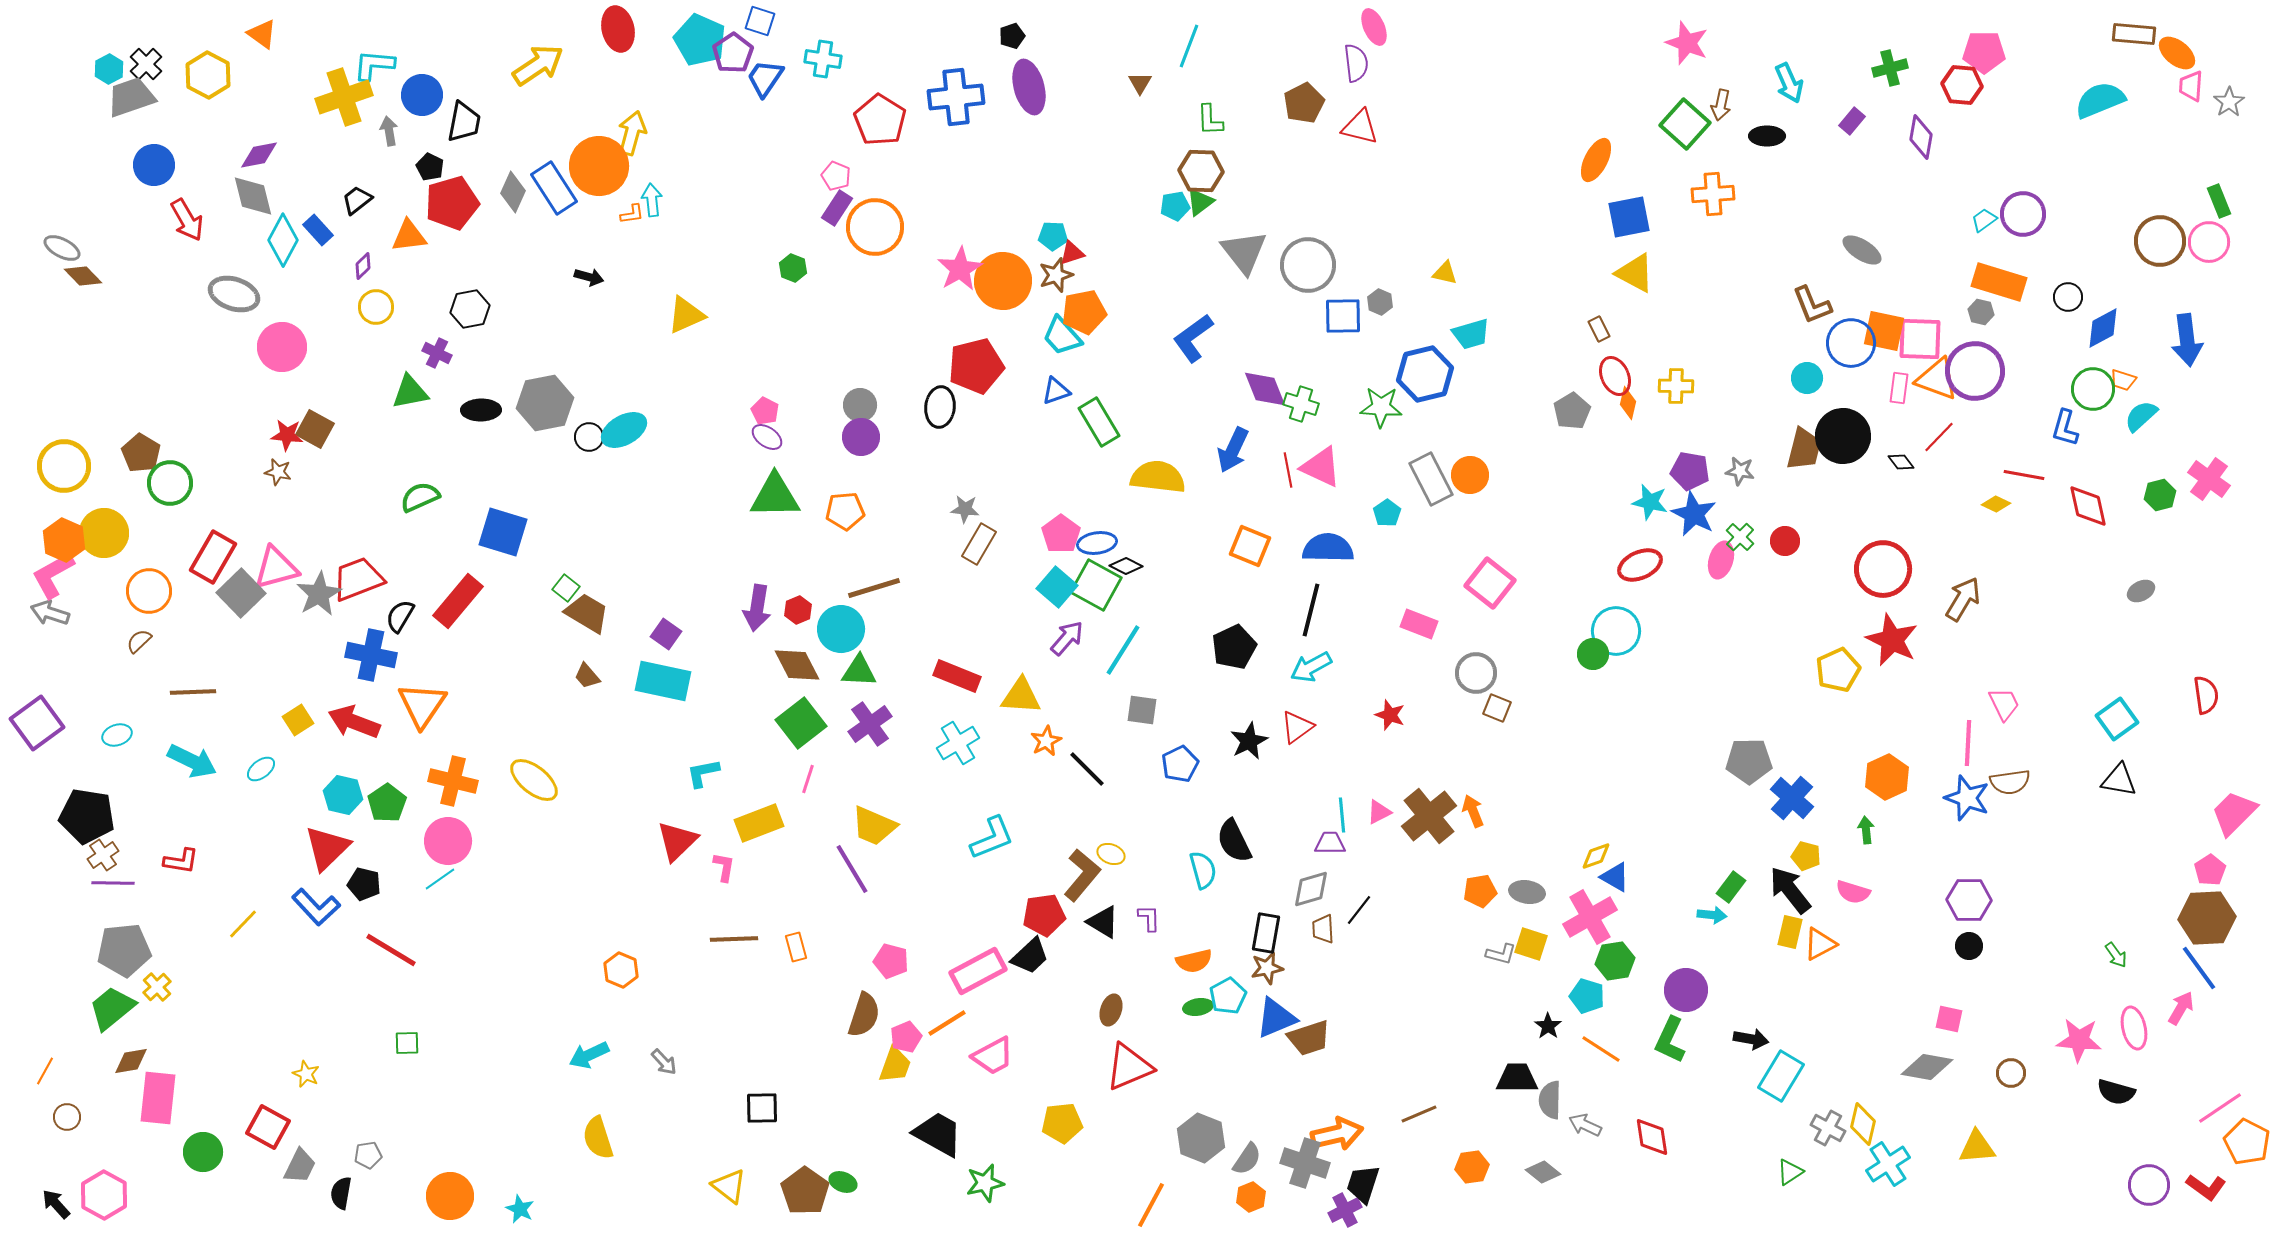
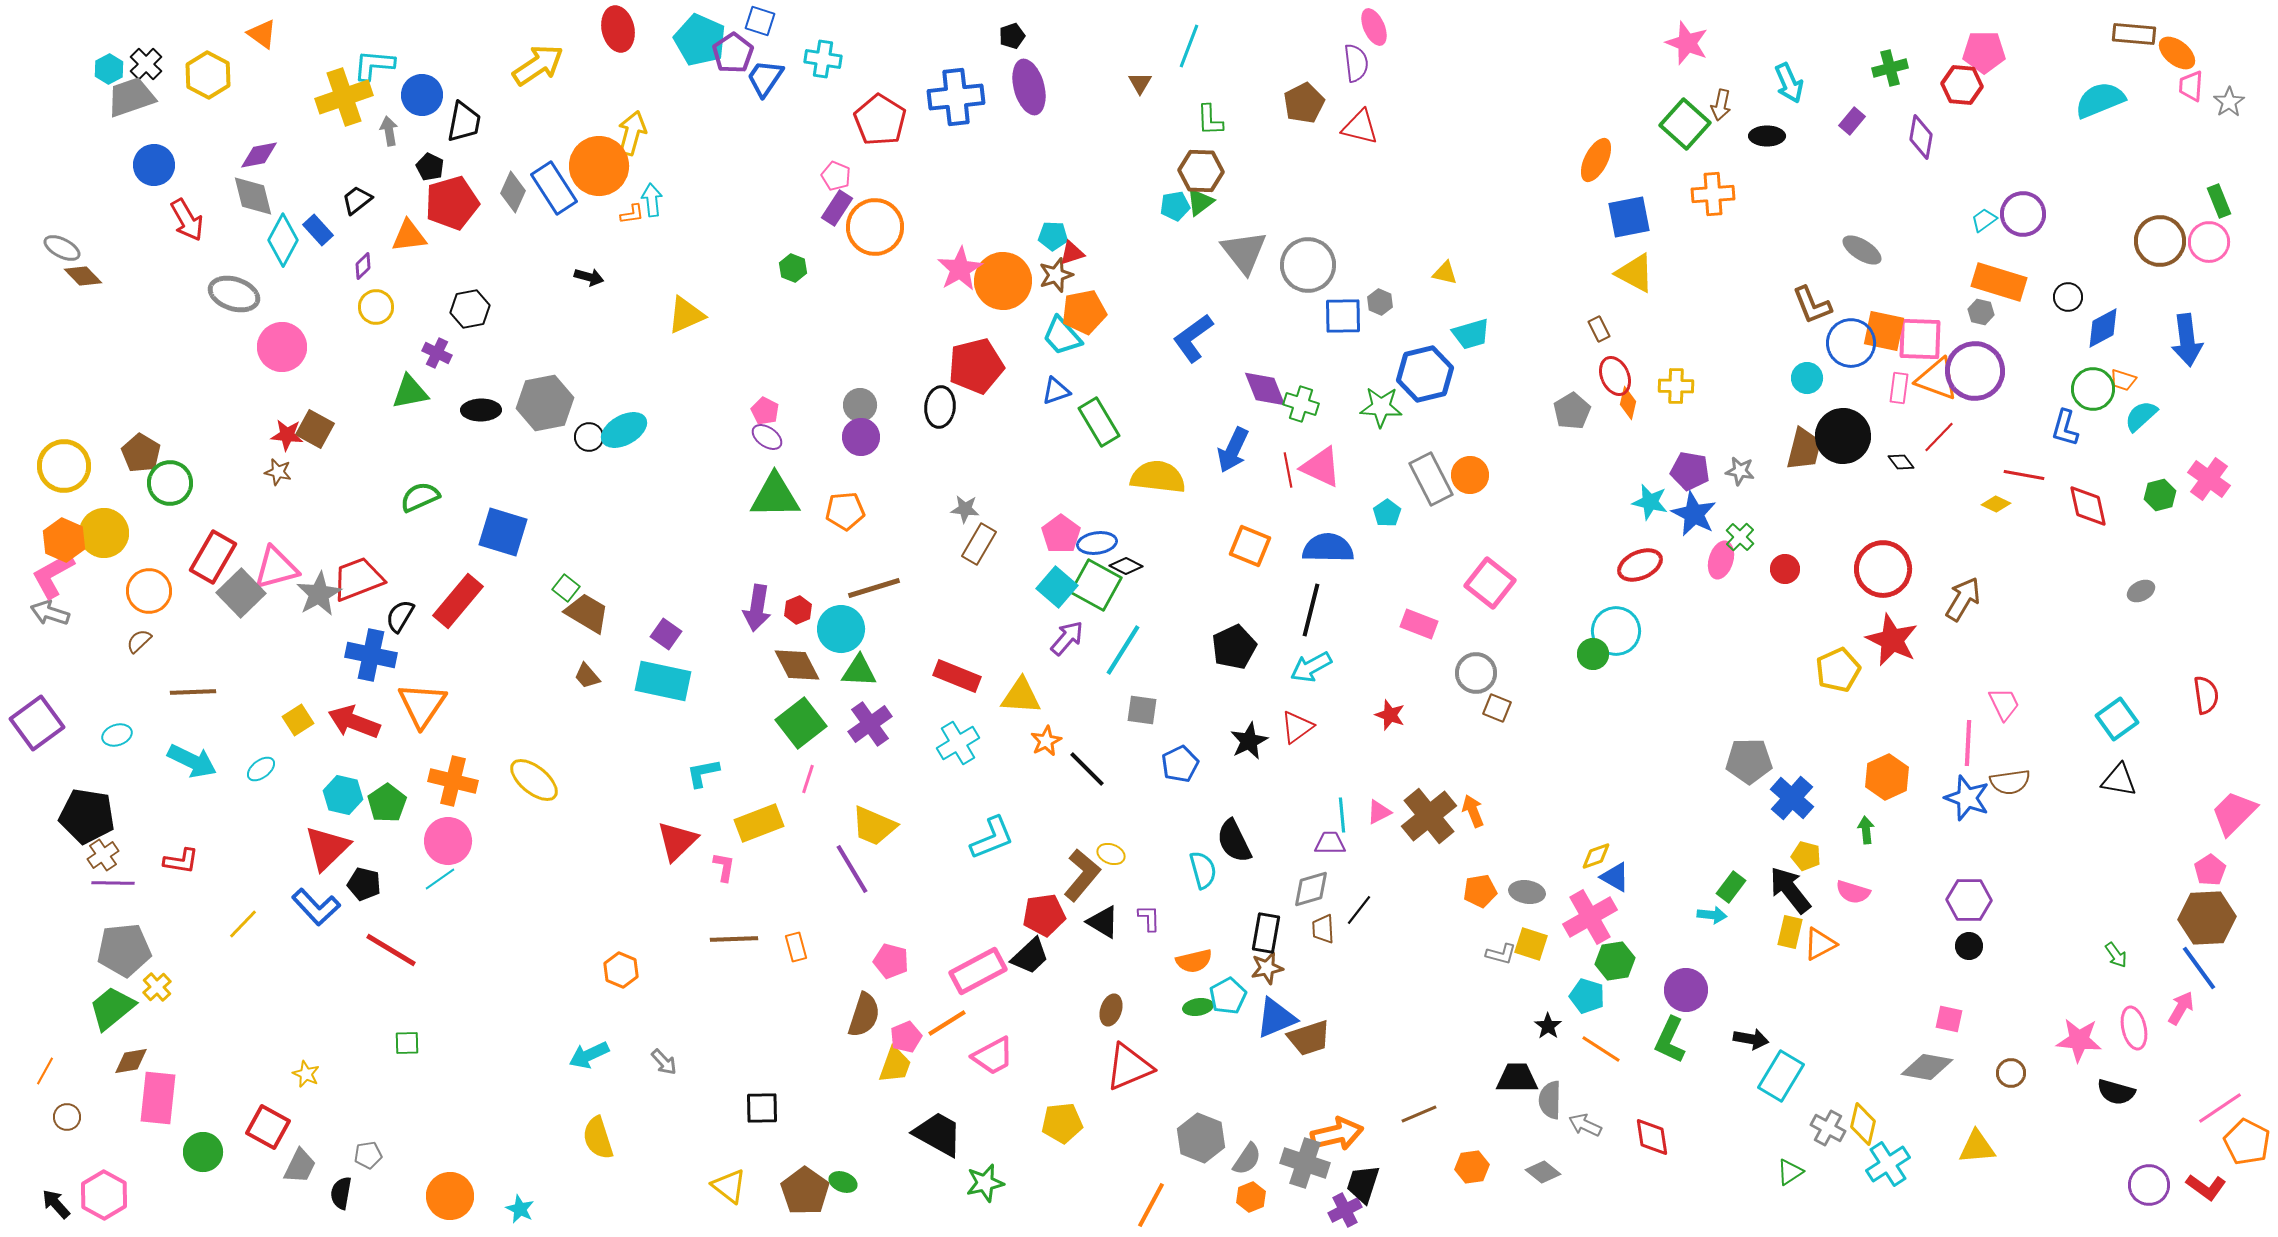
red circle at (1785, 541): moved 28 px down
